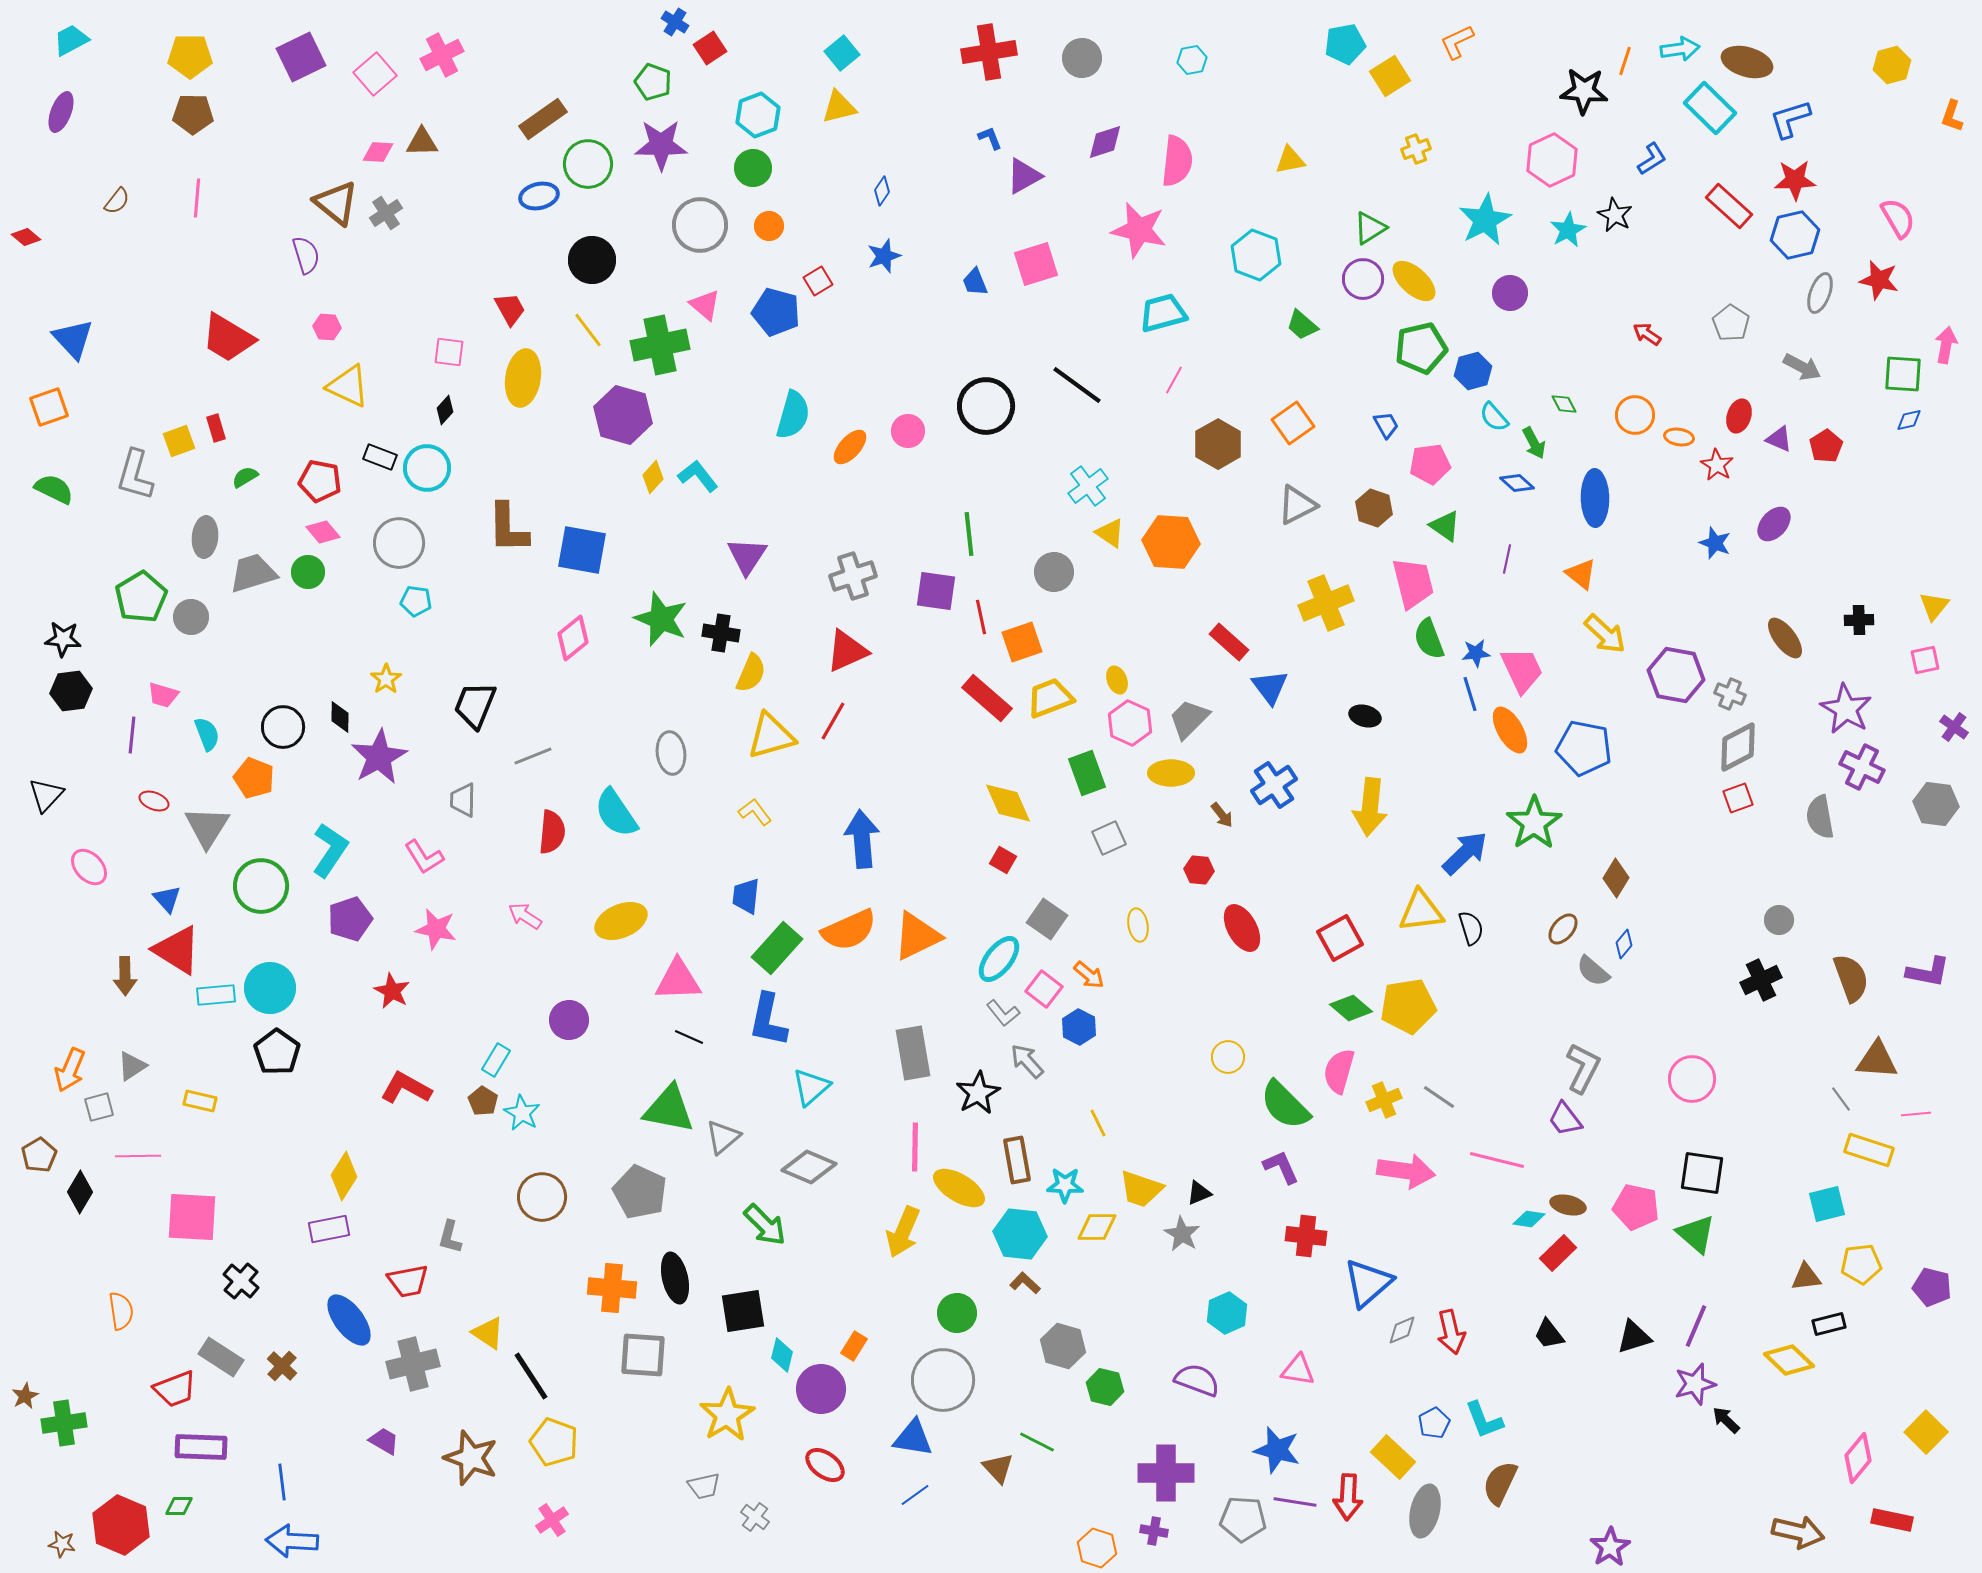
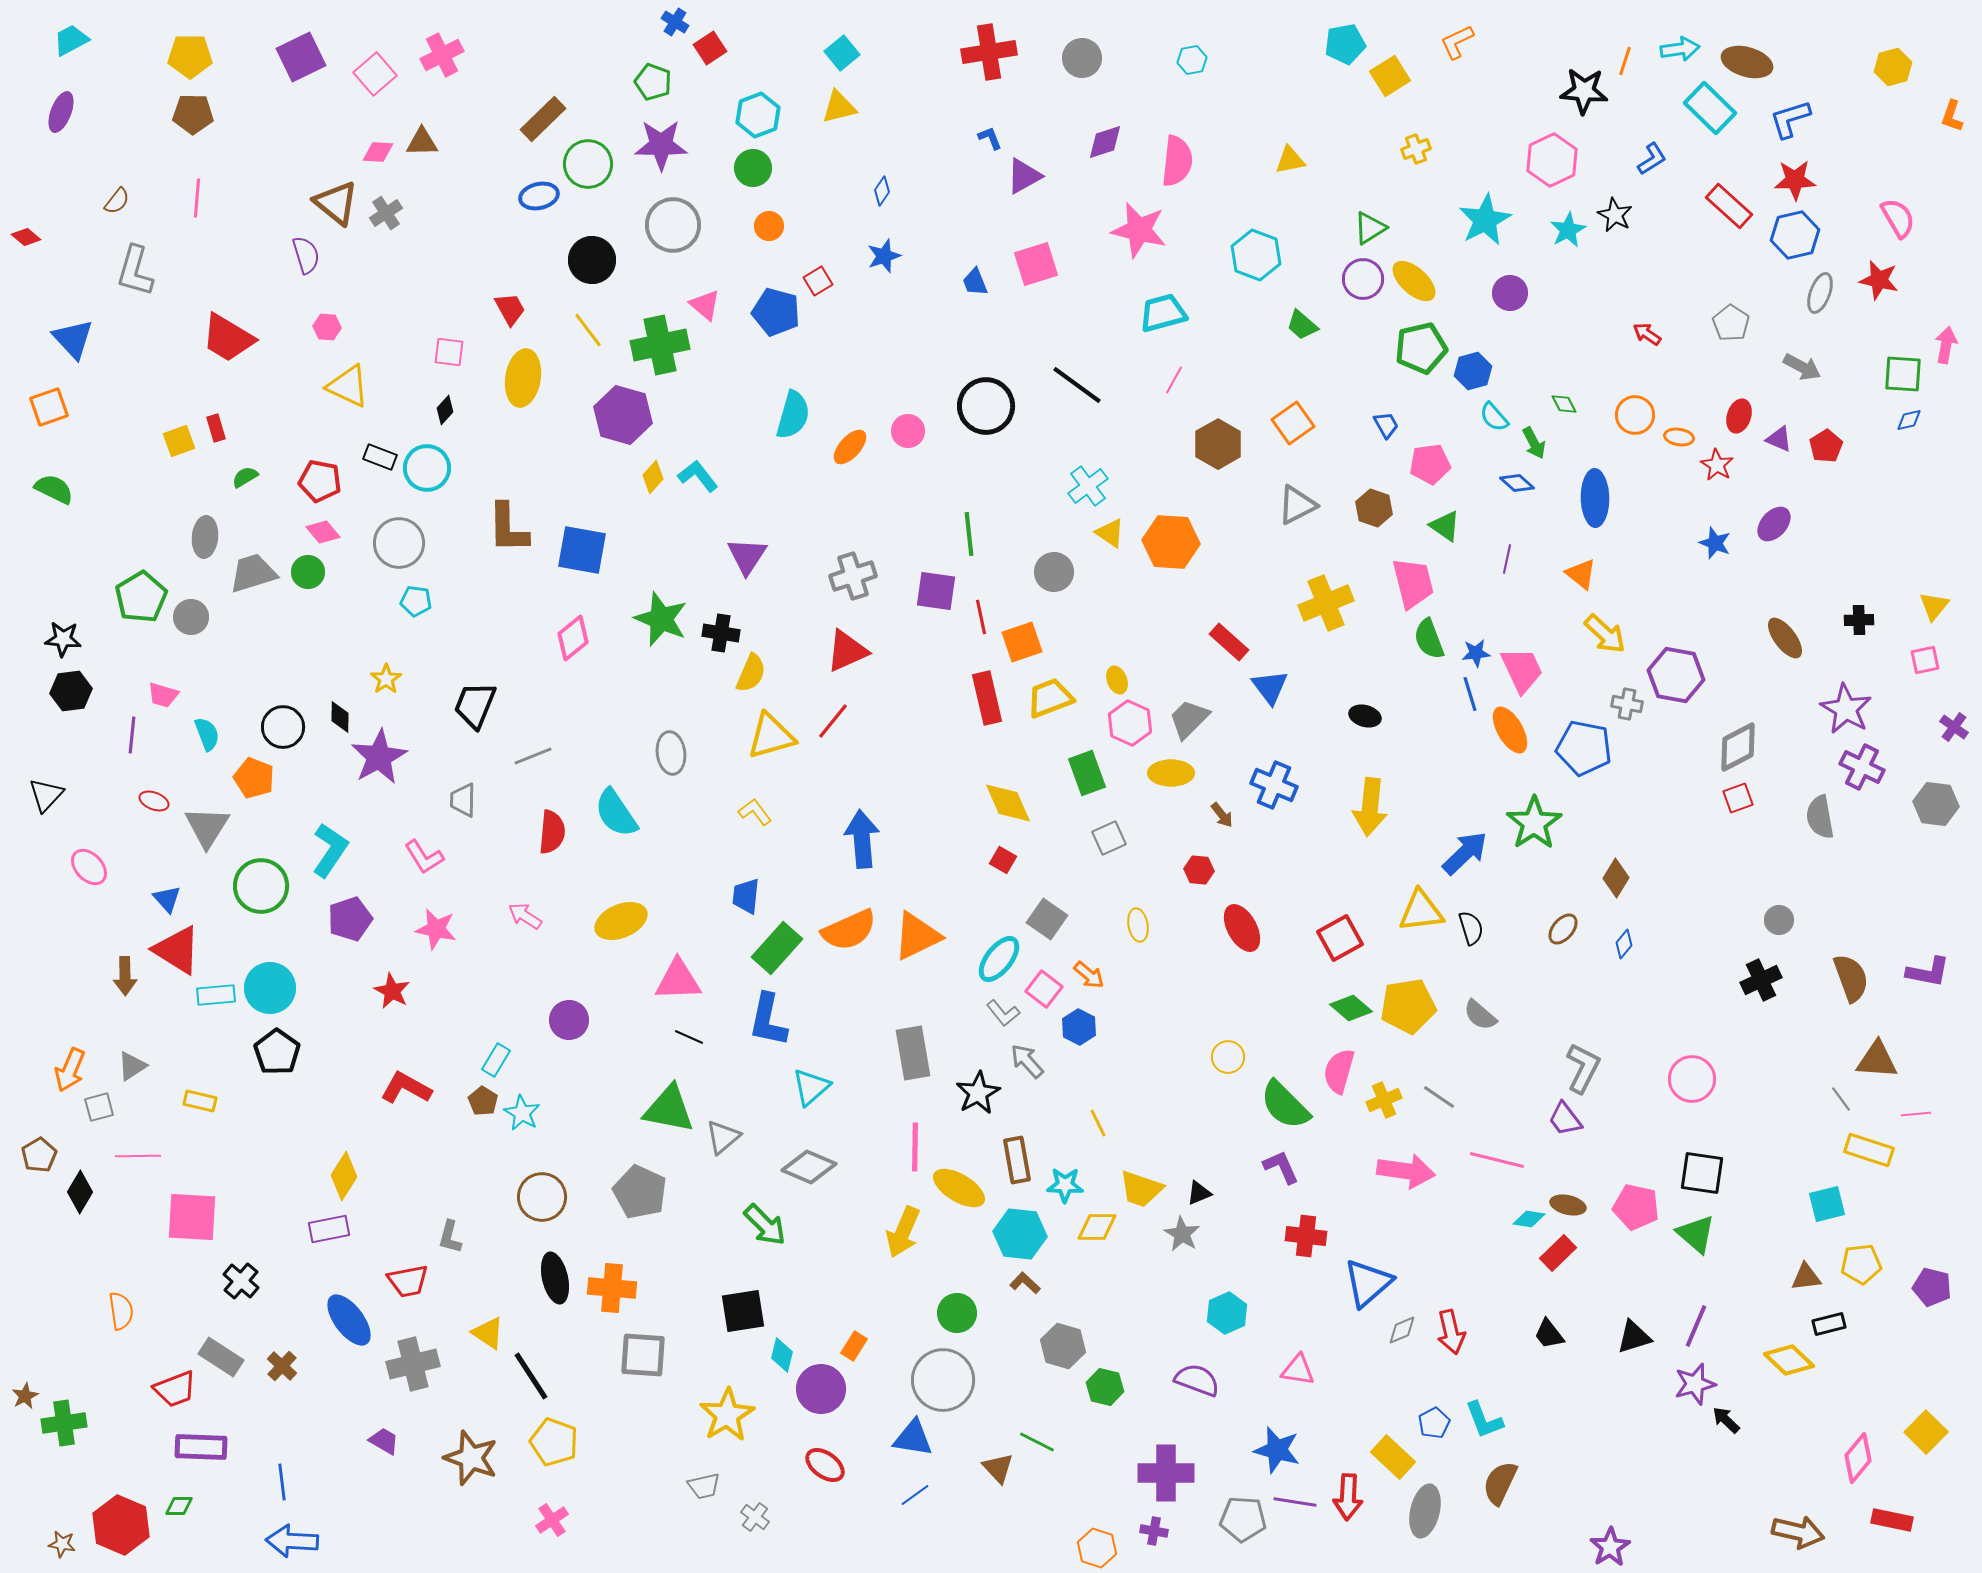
yellow hexagon at (1892, 65): moved 1 px right, 2 px down
brown rectangle at (543, 119): rotated 9 degrees counterclockwise
gray circle at (700, 225): moved 27 px left
gray L-shape at (135, 475): moved 204 px up
gray cross at (1730, 694): moved 103 px left, 10 px down; rotated 12 degrees counterclockwise
red rectangle at (987, 698): rotated 36 degrees clockwise
red line at (833, 721): rotated 9 degrees clockwise
blue cross at (1274, 785): rotated 33 degrees counterclockwise
gray semicircle at (1593, 971): moved 113 px left, 44 px down
black ellipse at (675, 1278): moved 120 px left
